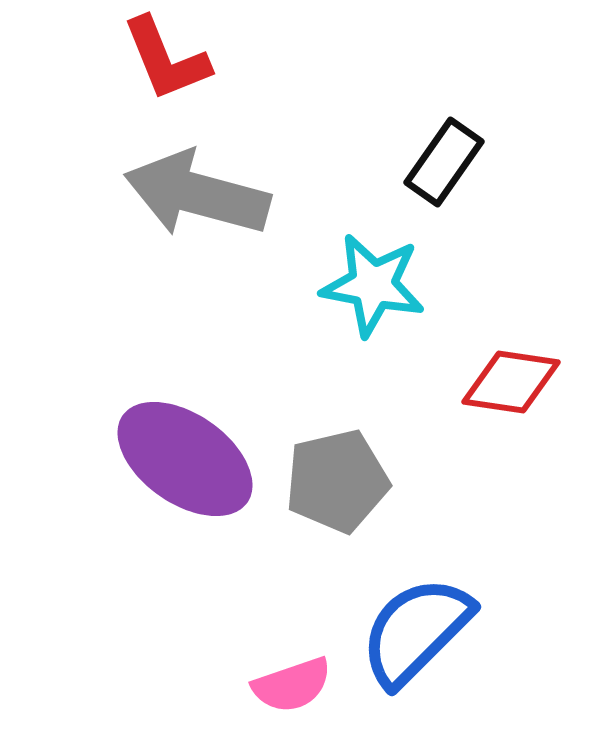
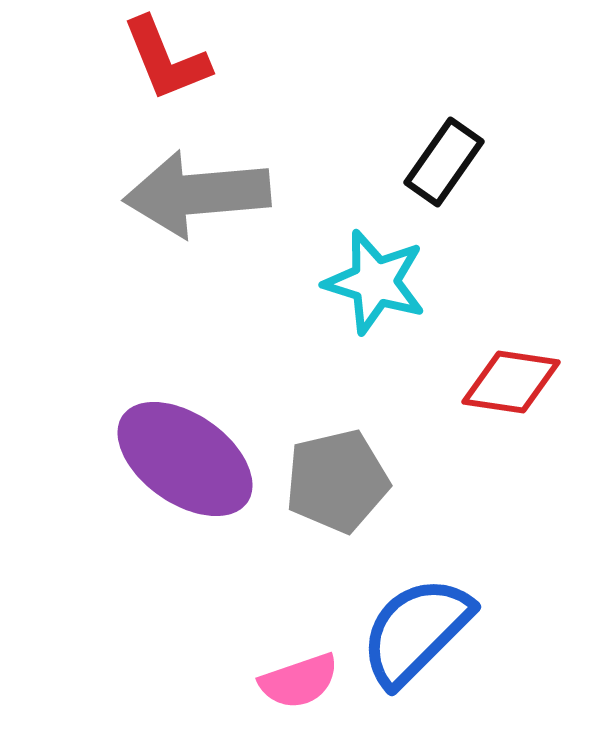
gray arrow: rotated 20 degrees counterclockwise
cyan star: moved 2 px right, 3 px up; rotated 6 degrees clockwise
pink semicircle: moved 7 px right, 4 px up
